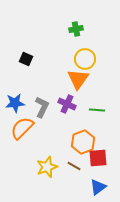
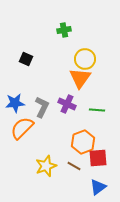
green cross: moved 12 px left, 1 px down
orange triangle: moved 2 px right, 1 px up
yellow star: moved 1 px left, 1 px up
